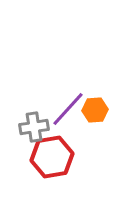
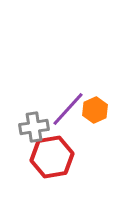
orange hexagon: rotated 20 degrees counterclockwise
